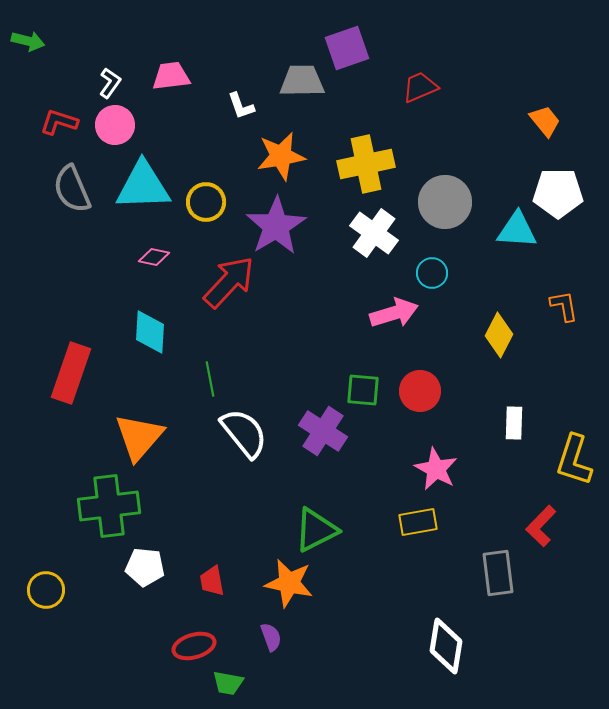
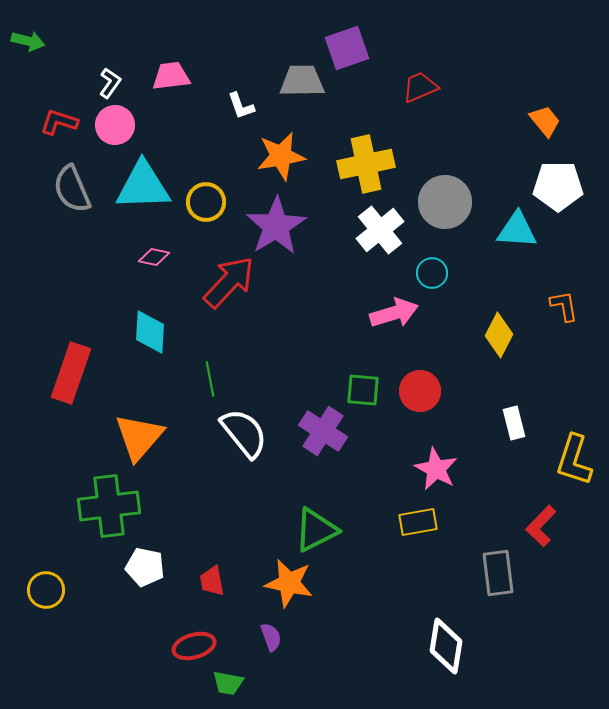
white pentagon at (558, 193): moved 7 px up
white cross at (374, 233): moved 6 px right, 3 px up; rotated 15 degrees clockwise
white rectangle at (514, 423): rotated 16 degrees counterclockwise
white pentagon at (145, 567): rotated 6 degrees clockwise
